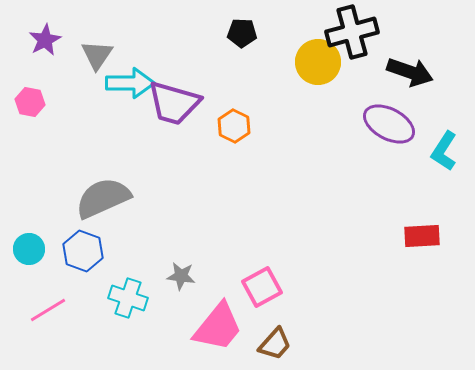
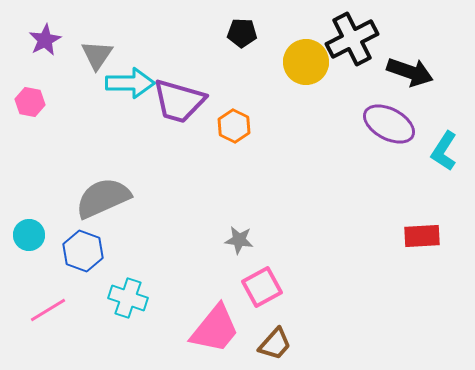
black cross: moved 7 px down; rotated 12 degrees counterclockwise
yellow circle: moved 12 px left
purple trapezoid: moved 5 px right, 2 px up
cyan circle: moved 14 px up
gray star: moved 58 px right, 36 px up
pink trapezoid: moved 3 px left, 2 px down
